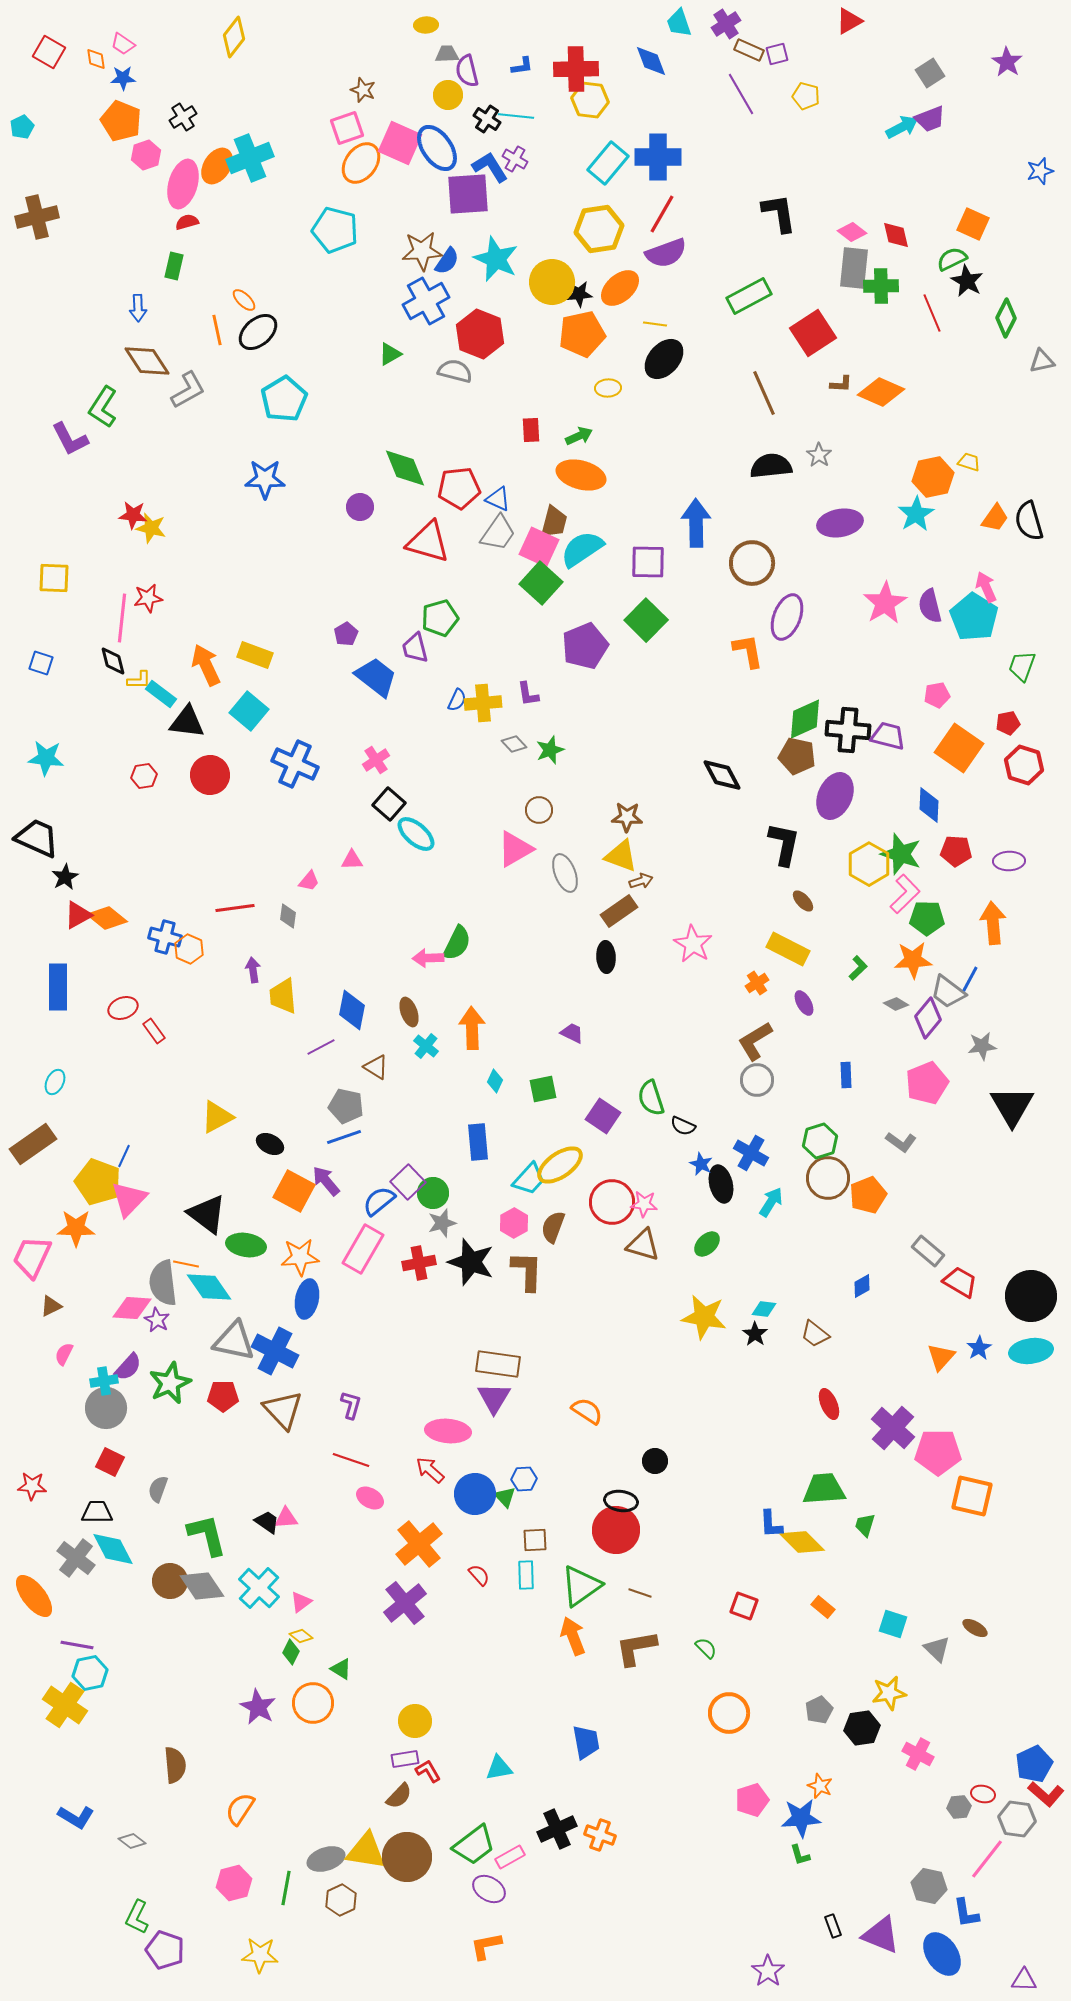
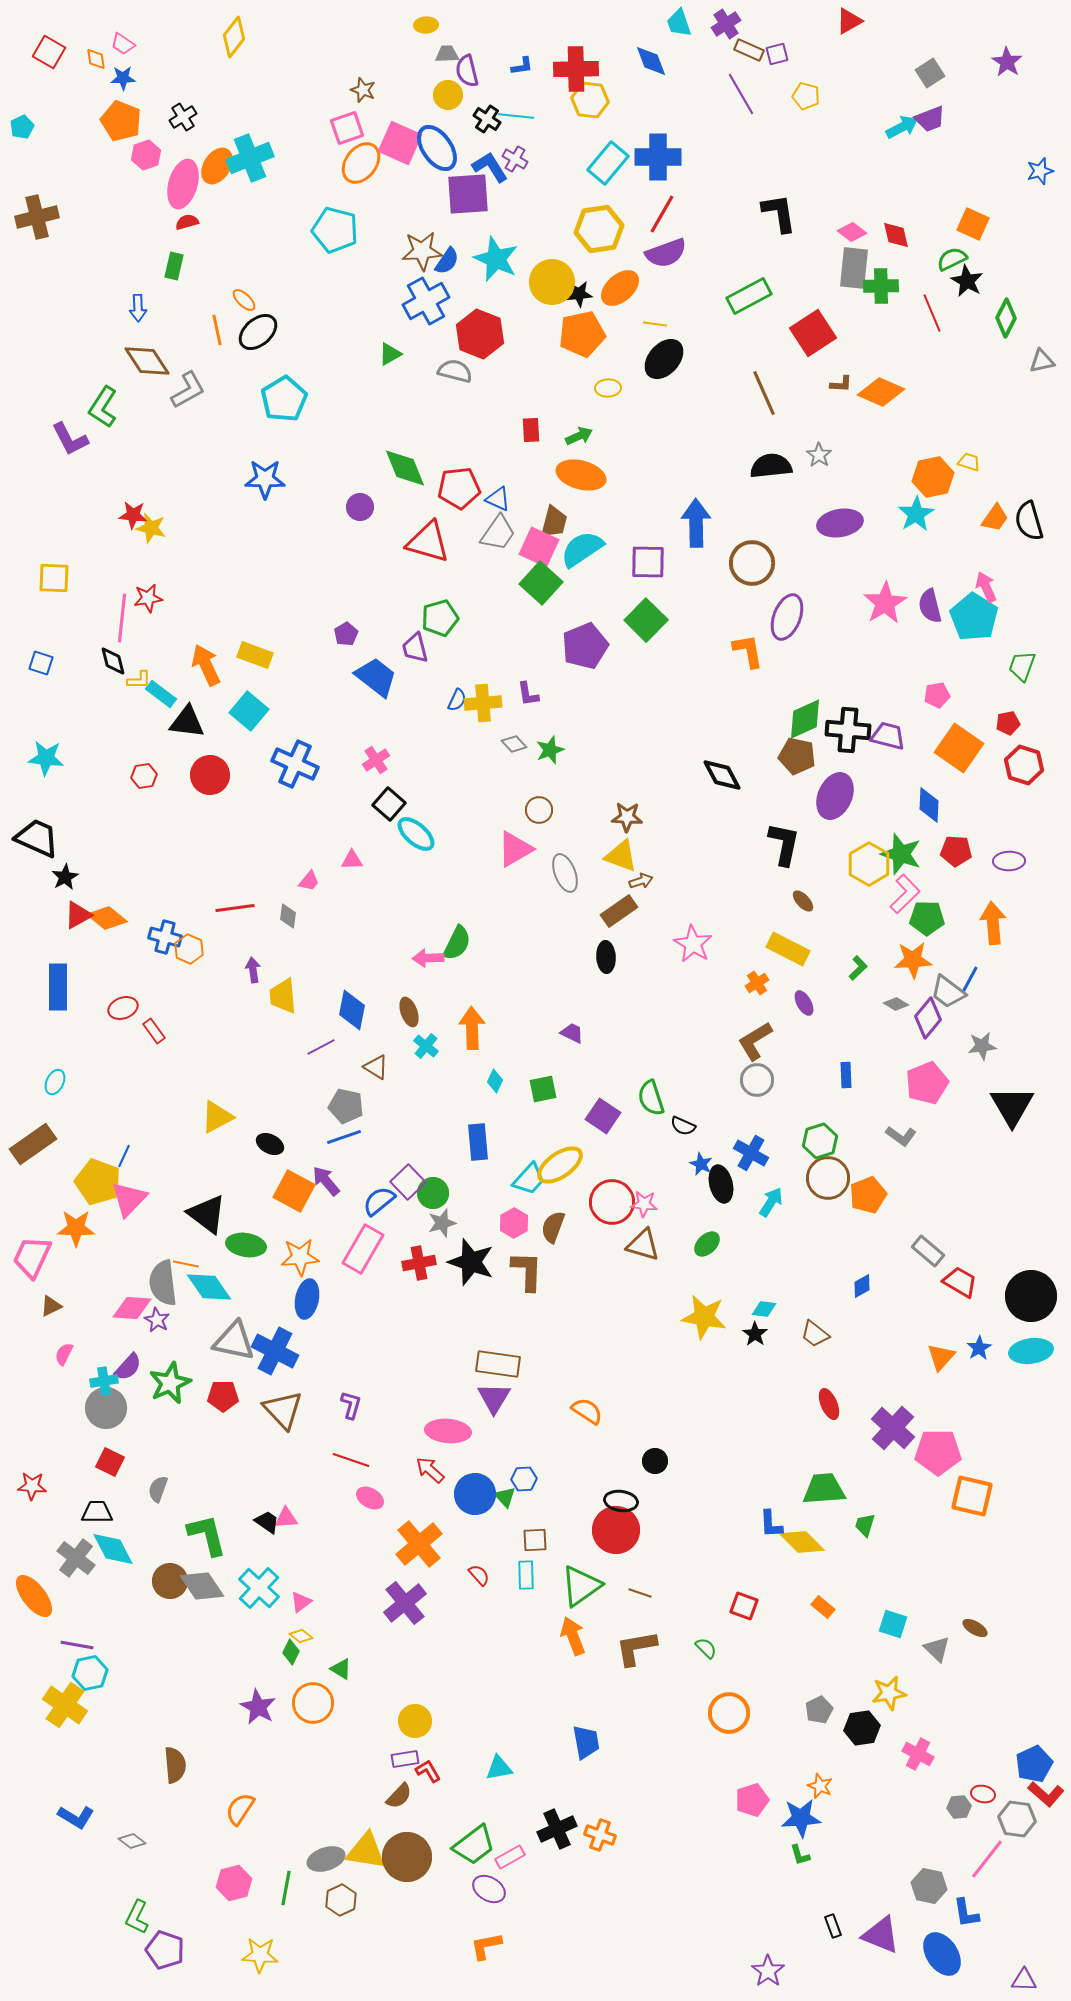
gray L-shape at (901, 1142): moved 6 px up
